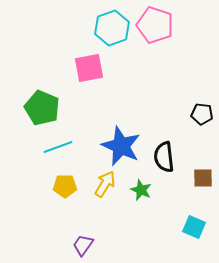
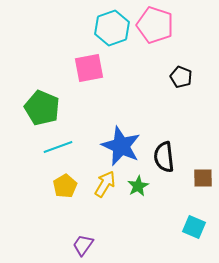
black pentagon: moved 21 px left, 37 px up; rotated 15 degrees clockwise
yellow pentagon: rotated 30 degrees counterclockwise
green star: moved 3 px left, 4 px up; rotated 20 degrees clockwise
